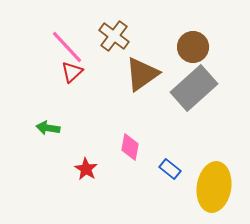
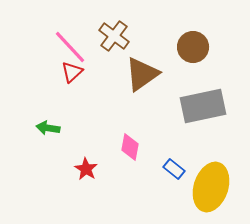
pink line: moved 3 px right
gray rectangle: moved 9 px right, 18 px down; rotated 30 degrees clockwise
blue rectangle: moved 4 px right
yellow ellipse: moved 3 px left; rotated 9 degrees clockwise
